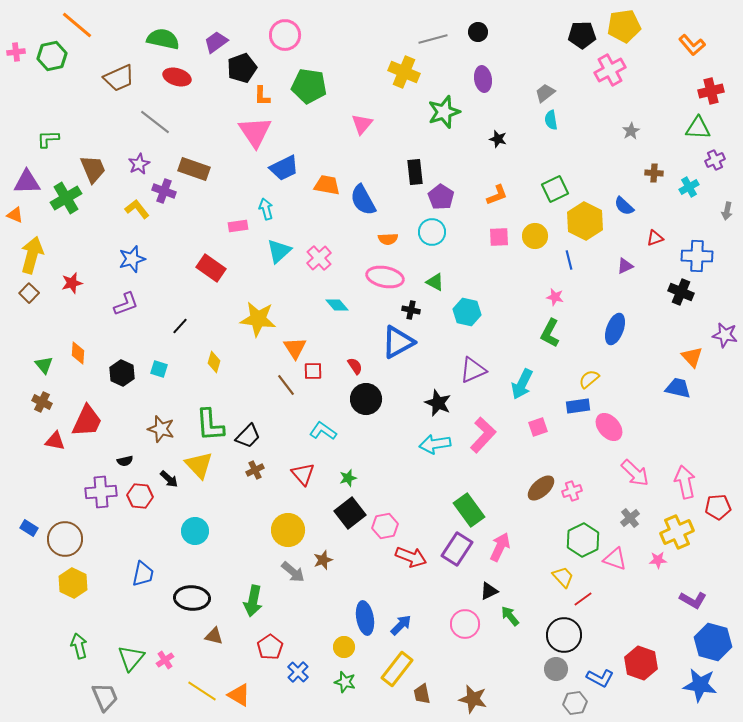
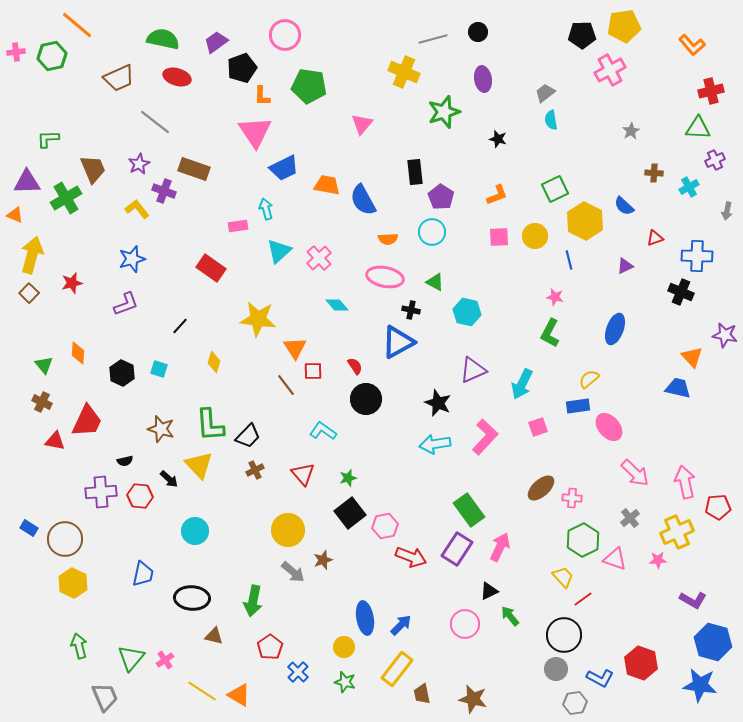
pink L-shape at (483, 435): moved 2 px right, 2 px down
pink cross at (572, 491): moved 7 px down; rotated 24 degrees clockwise
